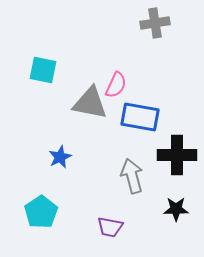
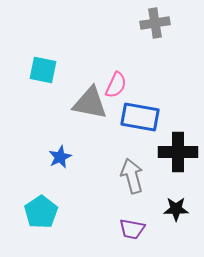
black cross: moved 1 px right, 3 px up
purple trapezoid: moved 22 px right, 2 px down
